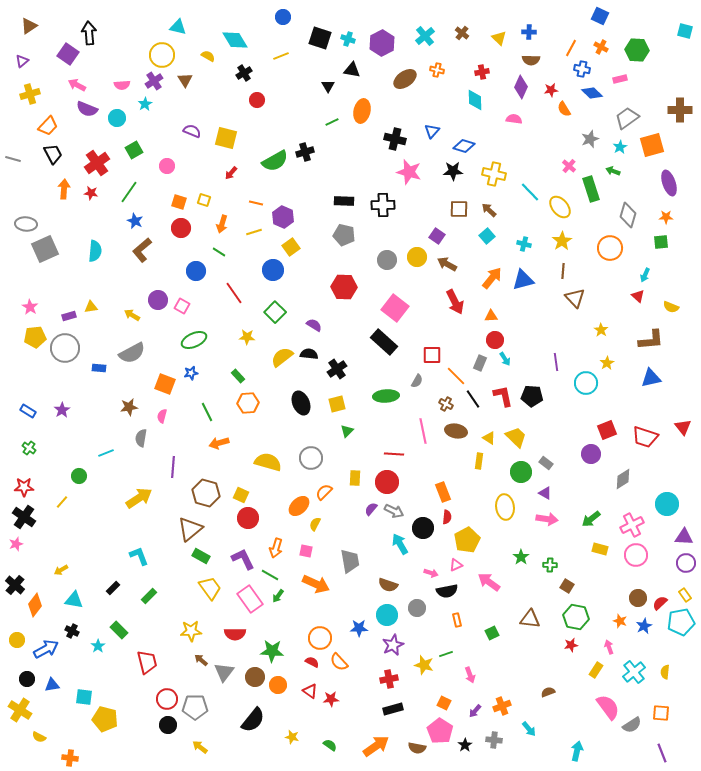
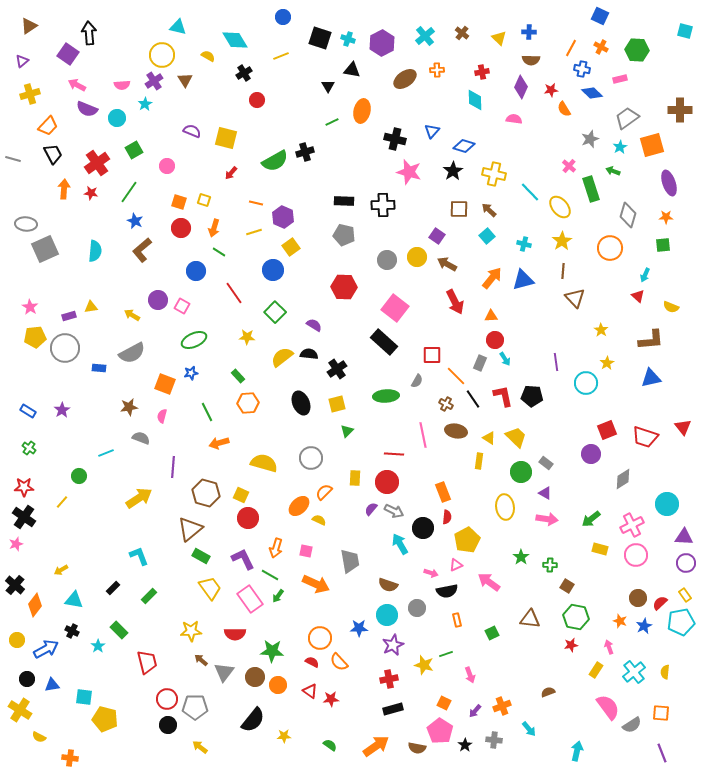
orange cross at (437, 70): rotated 16 degrees counterclockwise
black star at (453, 171): rotated 30 degrees counterclockwise
orange arrow at (222, 224): moved 8 px left, 4 px down
green square at (661, 242): moved 2 px right, 3 px down
pink line at (423, 431): moved 4 px down
gray semicircle at (141, 438): rotated 102 degrees clockwise
yellow semicircle at (268, 462): moved 4 px left, 1 px down
yellow semicircle at (315, 524): moved 4 px right, 4 px up; rotated 88 degrees clockwise
yellow star at (292, 737): moved 8 px left, 1 px up; rotated 16 degrees counterclockwise
